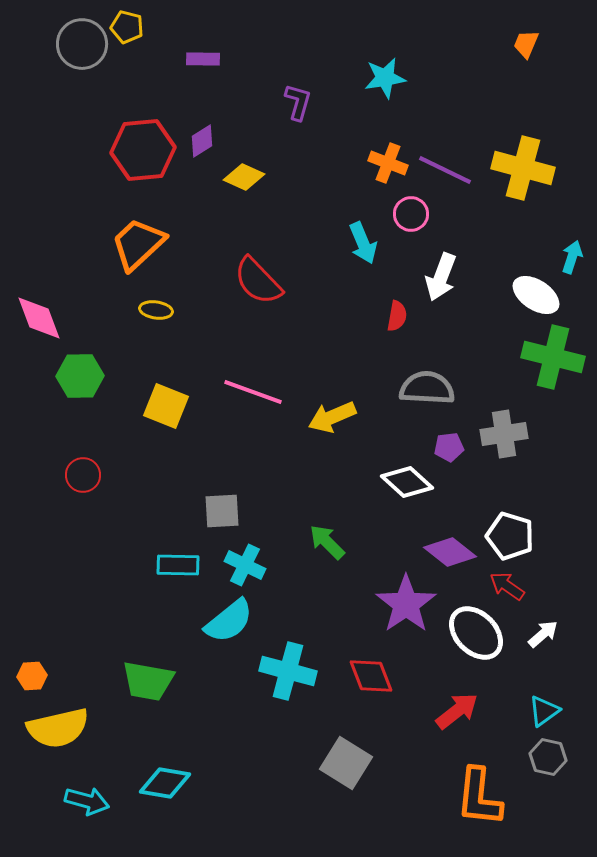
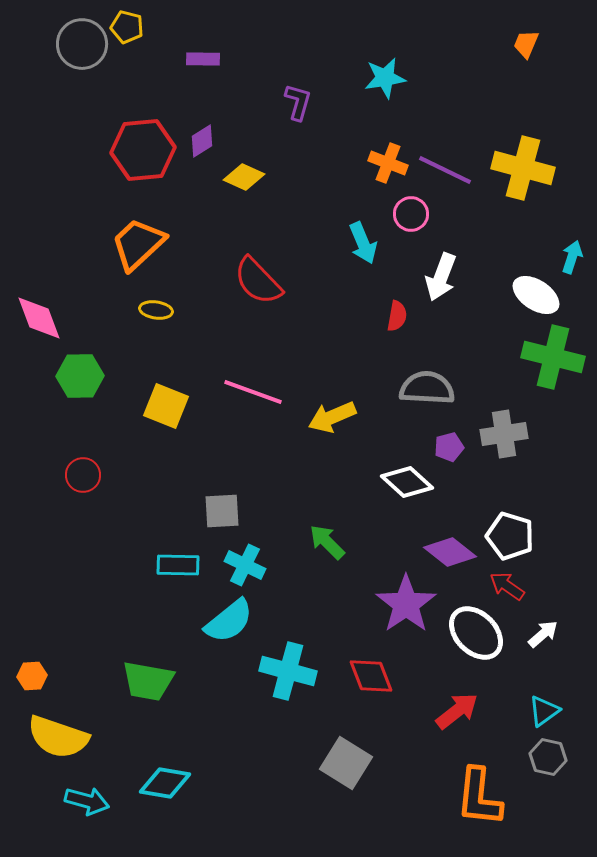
purple pentagon at (449, 447): rotated 8 degrees counterclockwise
yellow semicircle at (58, 728): moved 9 px down; rotated 32 degrees clockwise
